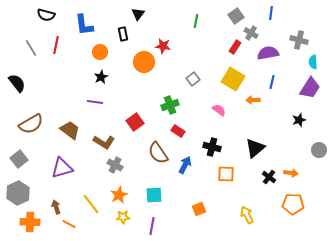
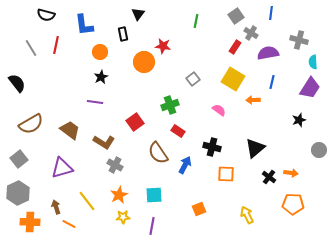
yellow line at (91, 204): moved 4 px left, 3 px up
